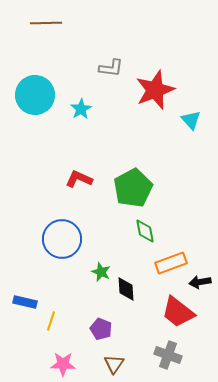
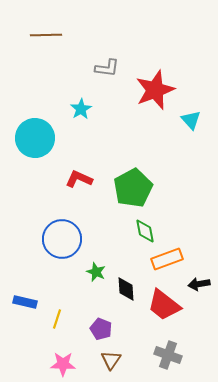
brown line: moved 12 px down
gray L-shape: moved 4 px left
cyan circle: moved 43 px down
orange rectangle: moved 4 px left, 4 px up
green star: moved 5 px left
black arrow: moved 1 px left, 2 px down
red trapezoid: moved 14 px left, 7 px up
yellow line: moved 6 px right, 2 px up
brown triangle: moved 3 px left, 4 px up
